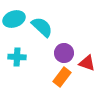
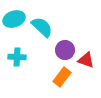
purple circle: moved 1 px right, 3 px up
red triangle: moved 1 px left, 3 px up
